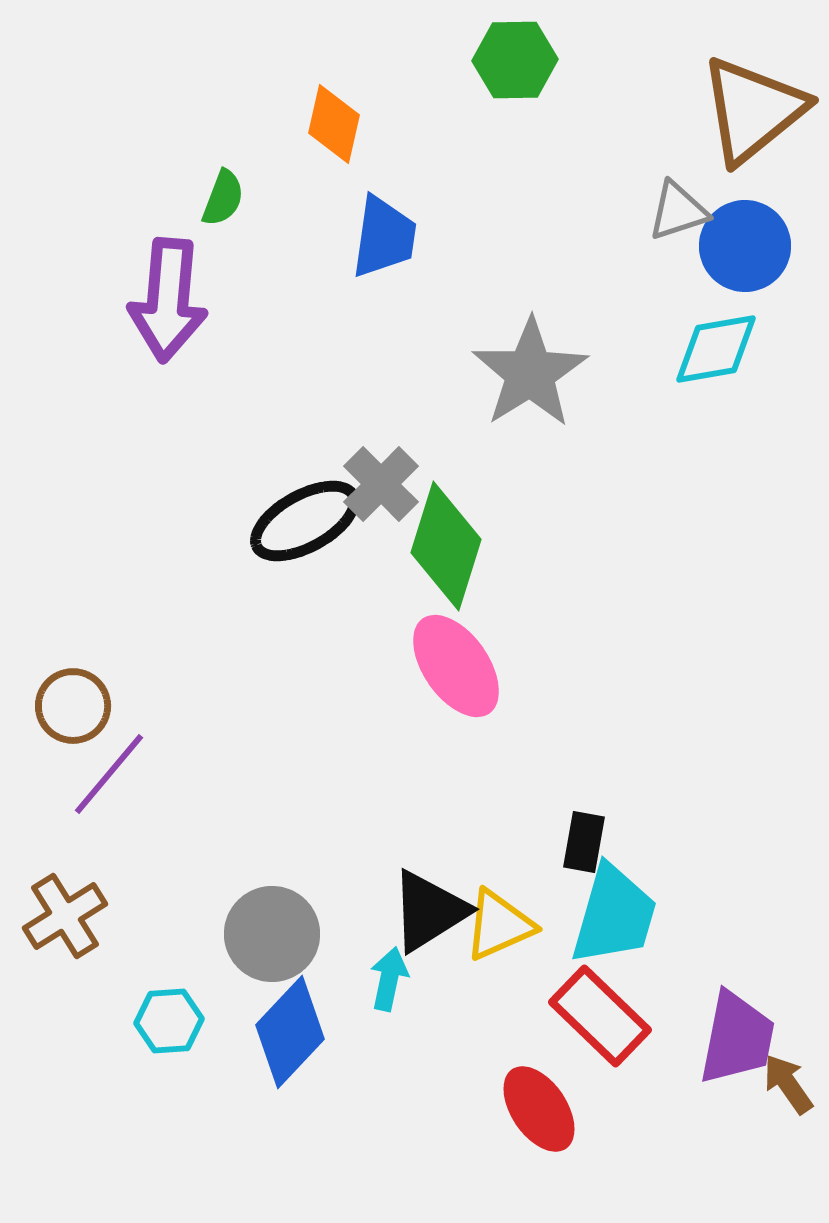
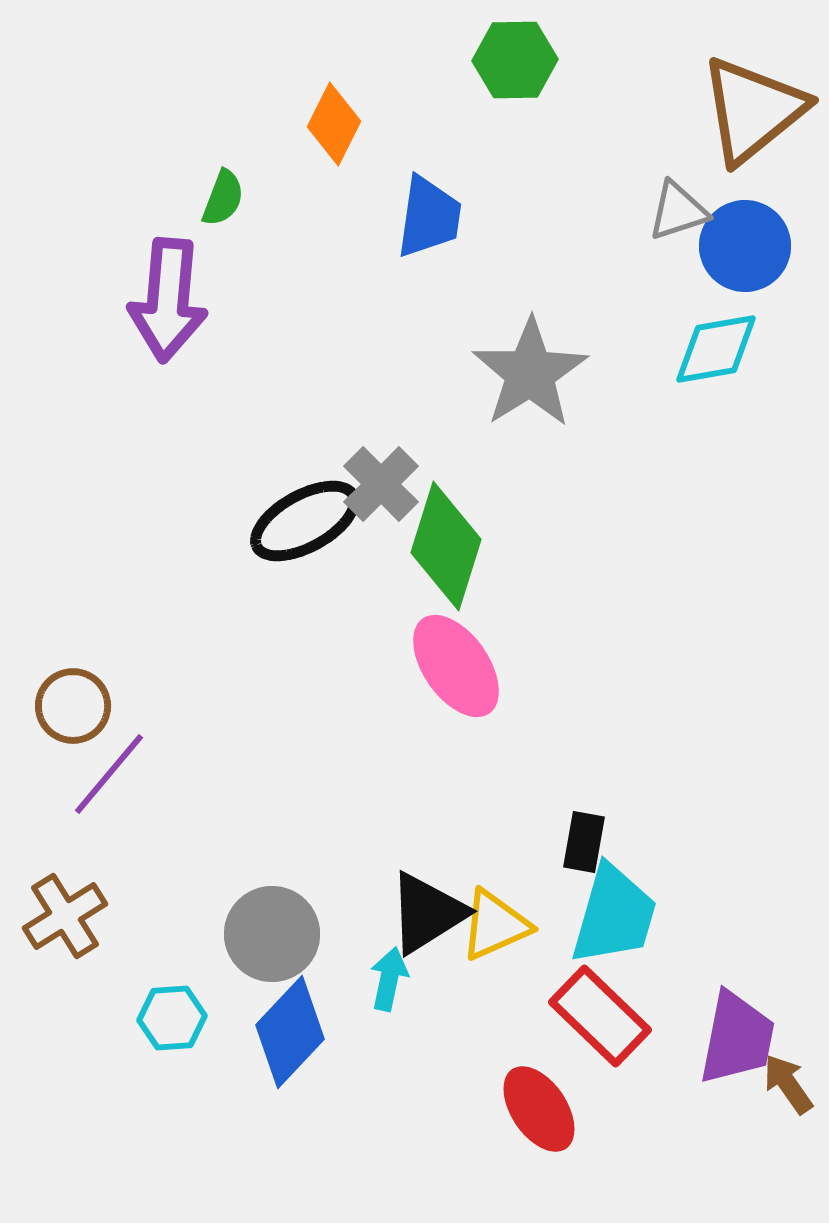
orange diamond: rotated 14 degrees clockwise
blue trapezoid: moved 45 px right, 20 px up
black triangle: moved 2 px left, 2 px down
yellow triangle: moved 4 px left
cyan hexagon: moved 3 px right, 3 px up
